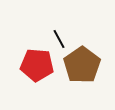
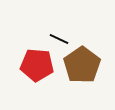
black line: rotated 36 degrees counterclockwise
